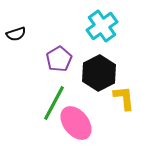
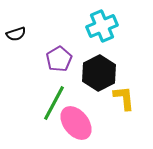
cyan cross: rotated 12 degrees clockwise
